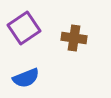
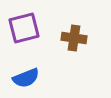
purple square: rotated 20 degrees clockwise
